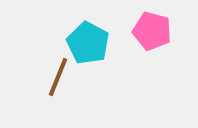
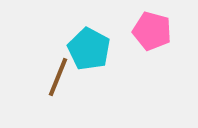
cyan pentagon: moved 1 px right, 6 px down
